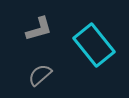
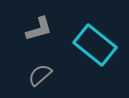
cyan rectangle: moved 1 px right; rotated 12 degrees counterclockwise
